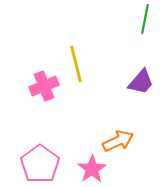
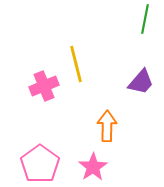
orange arrow: moved 11 px left, 15 px up; rotated 64 degrees counterclockwise
pink star: moved 1 px right, 2 px up
